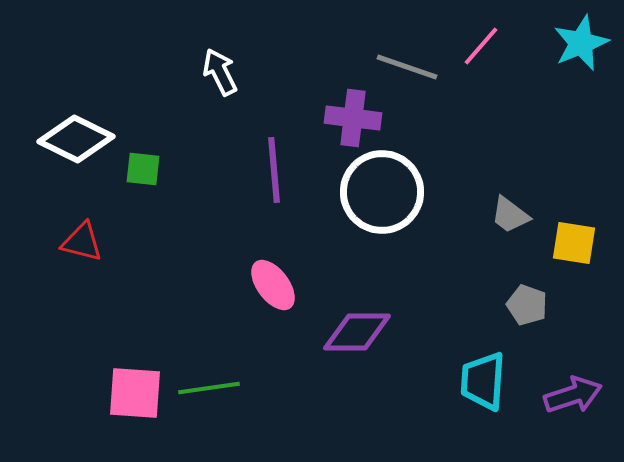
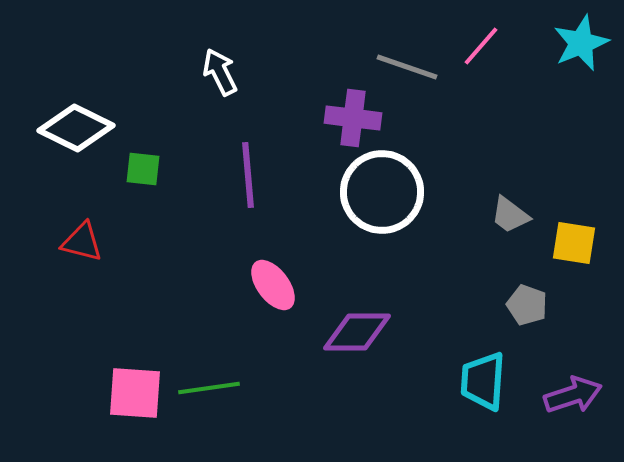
white diamond: moved 11 px up
purple line: moved 26 px left, 5 px down
